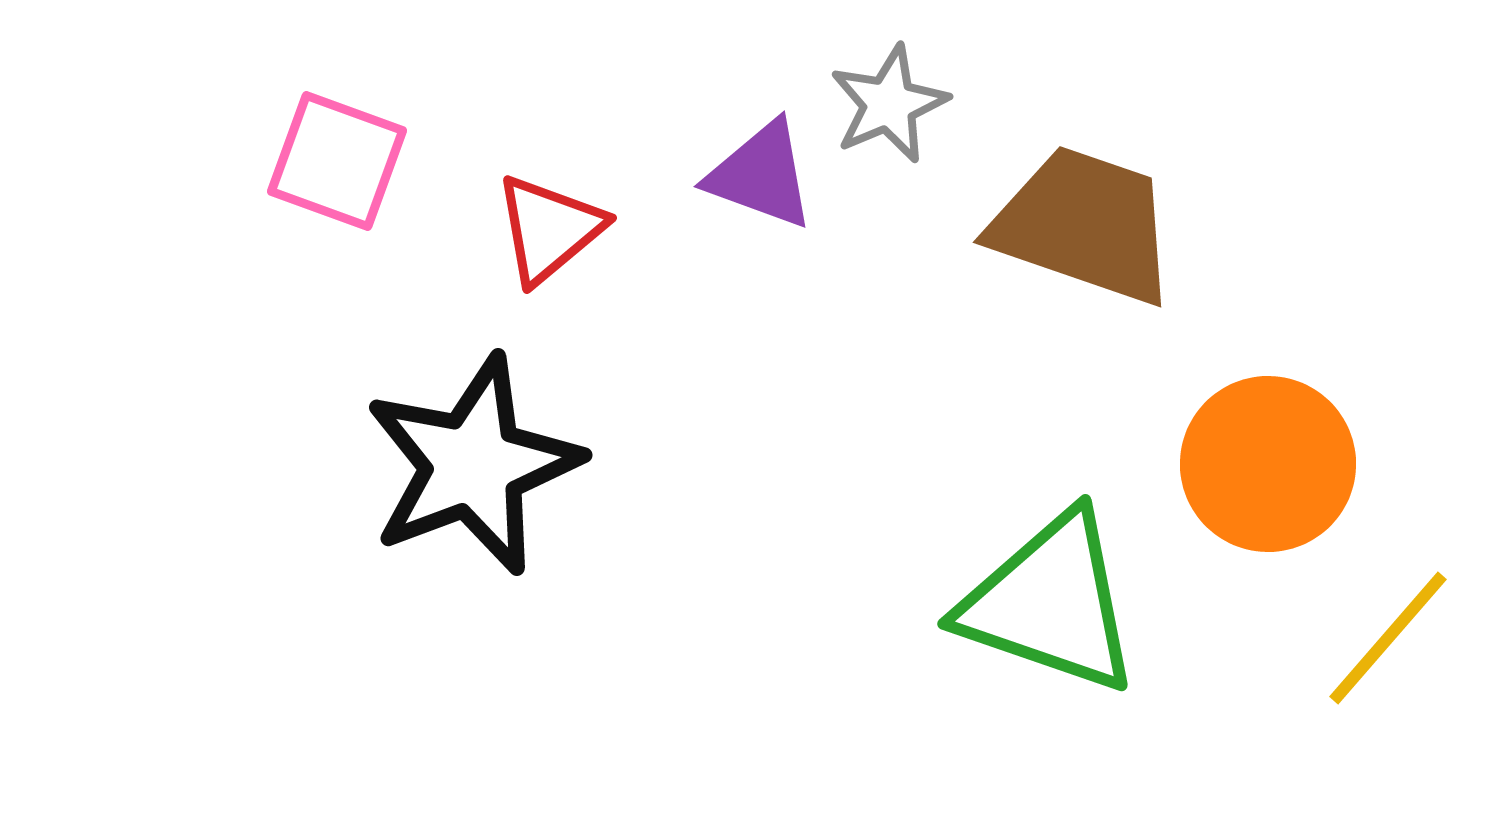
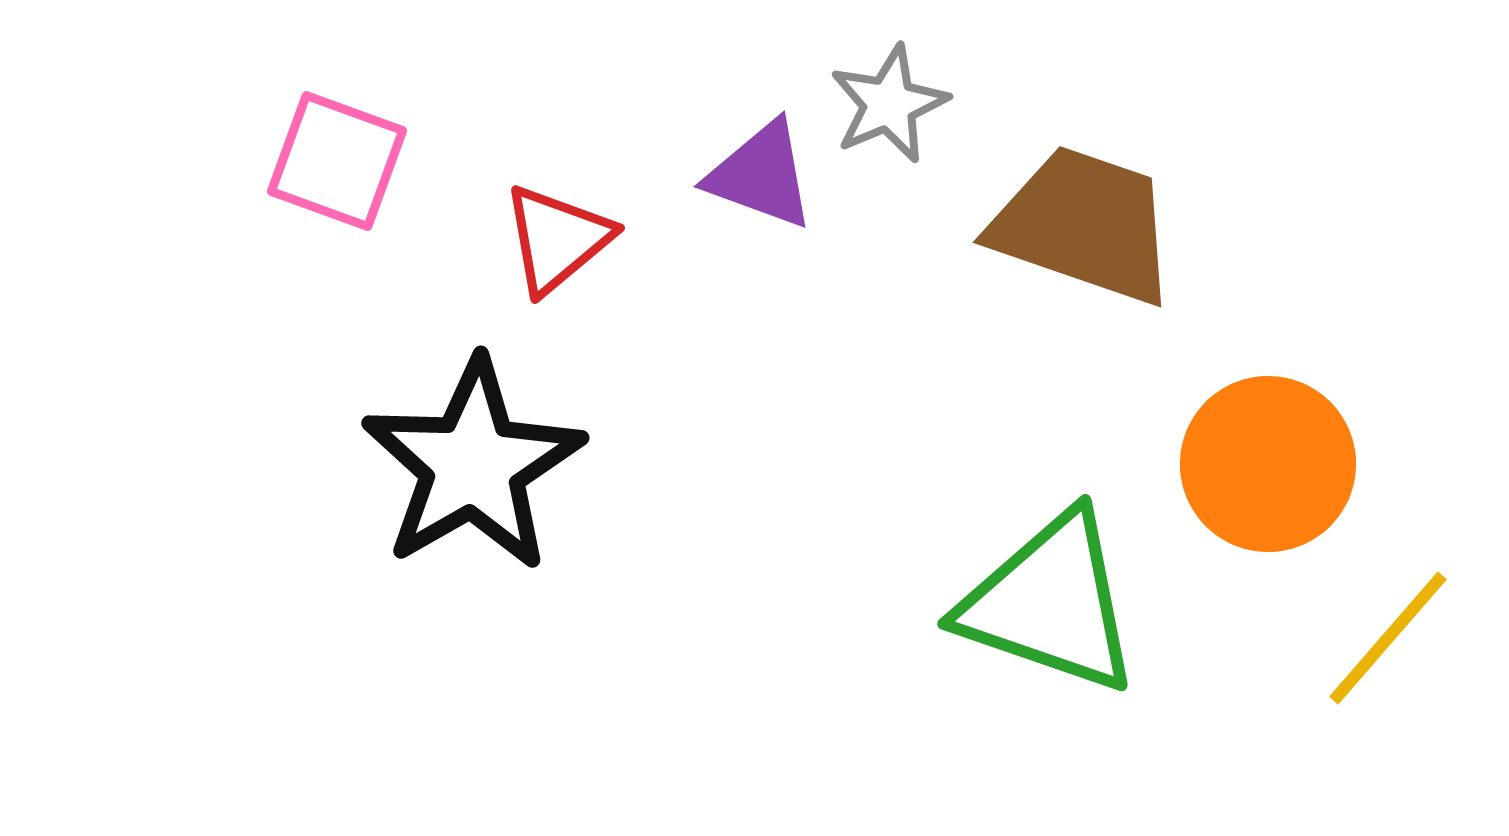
red triangle: moved 8 px right, 10 px down
black star: rotated 9 degrees counterclockwise
